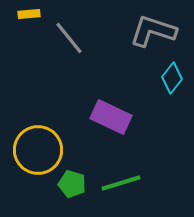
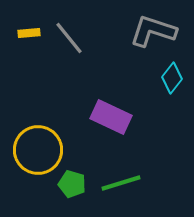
yellow rectangle: moved 19 px down
